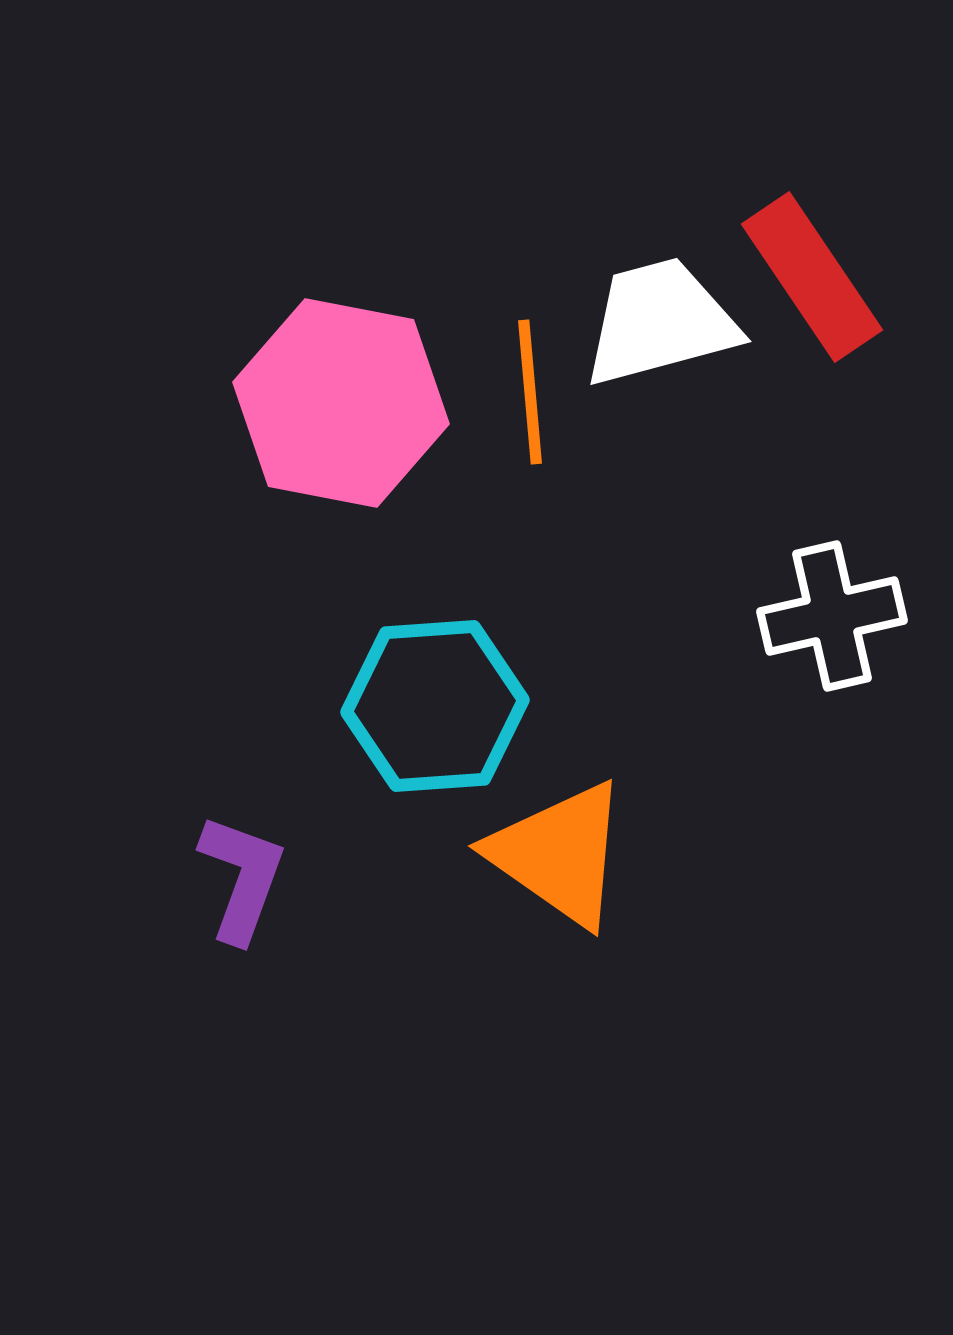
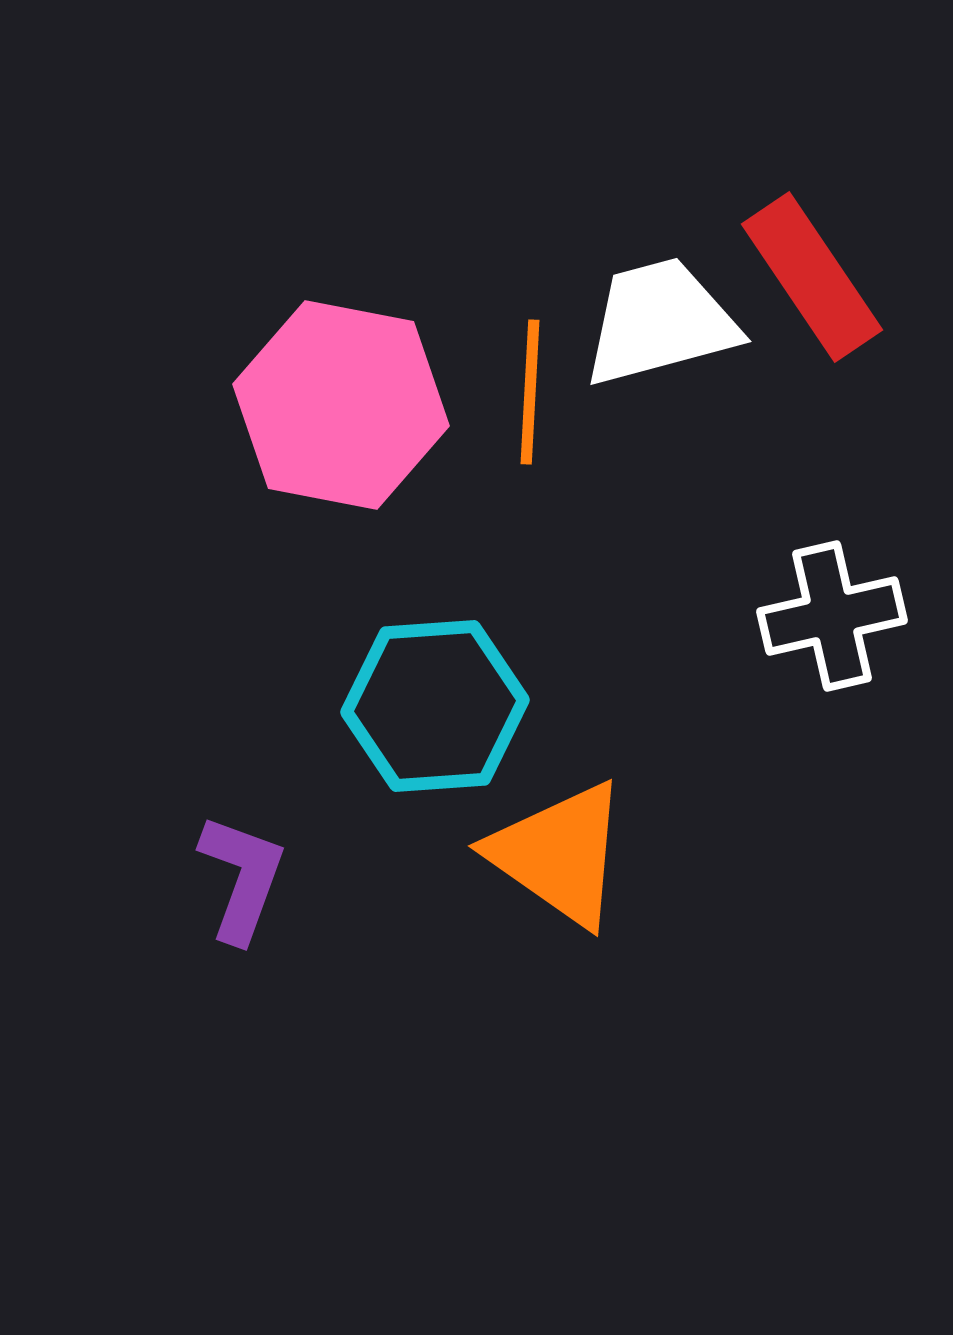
orange line: rotated 8 degrees clockwise
pink hexagon: moved 2 px down
